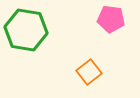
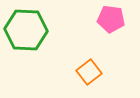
green hexagon: rotated 6 degrees counterclockwise
